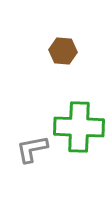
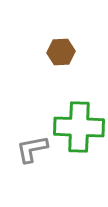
brown hexagon: moved 2 px left, 1 px down; rotated 8 degrees counterclockwise
